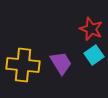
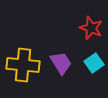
red star: moved 1 px up
cyan square: moved 8 px down
